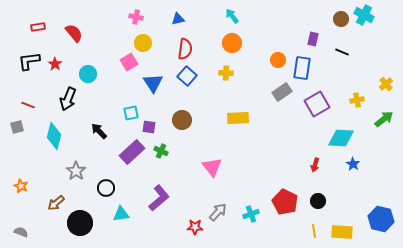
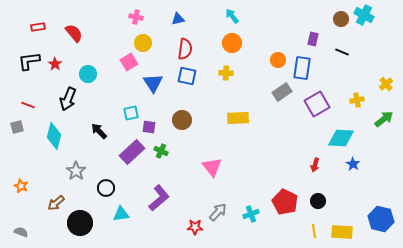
blue square at (187, 76): rotated 30 degrees counterclockwise
